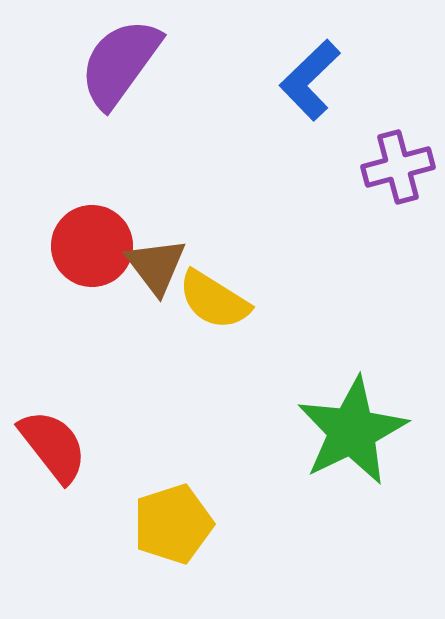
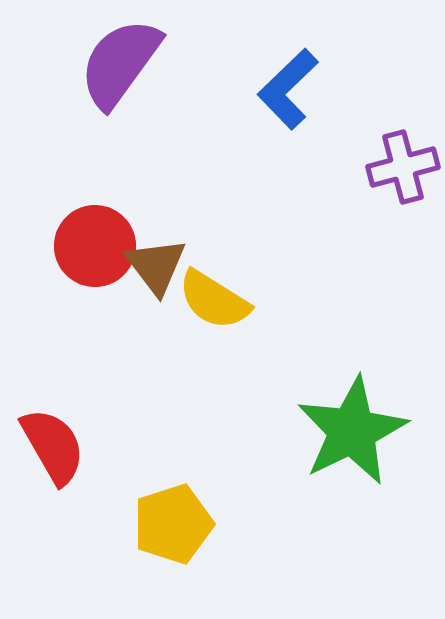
blue L-shape: moved 22 px left, 9 px down
purple cross: moved 5 px right
red circle: moved 3 px right
red semicircle: rotated 8 degrees clockwise
